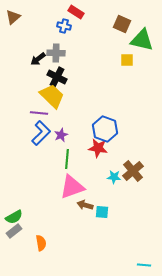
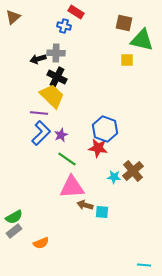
brown square: moved 2 px right, 1 px up; rotated 12 degrees counterclockwise
black arrow: rotated 21 degrees clockwise
green line: rotated 60 degrees counterclockwise
pink triangle: rotated 16 degrees clockwise
orange semicircle: rotated 77 degrees clockwise
